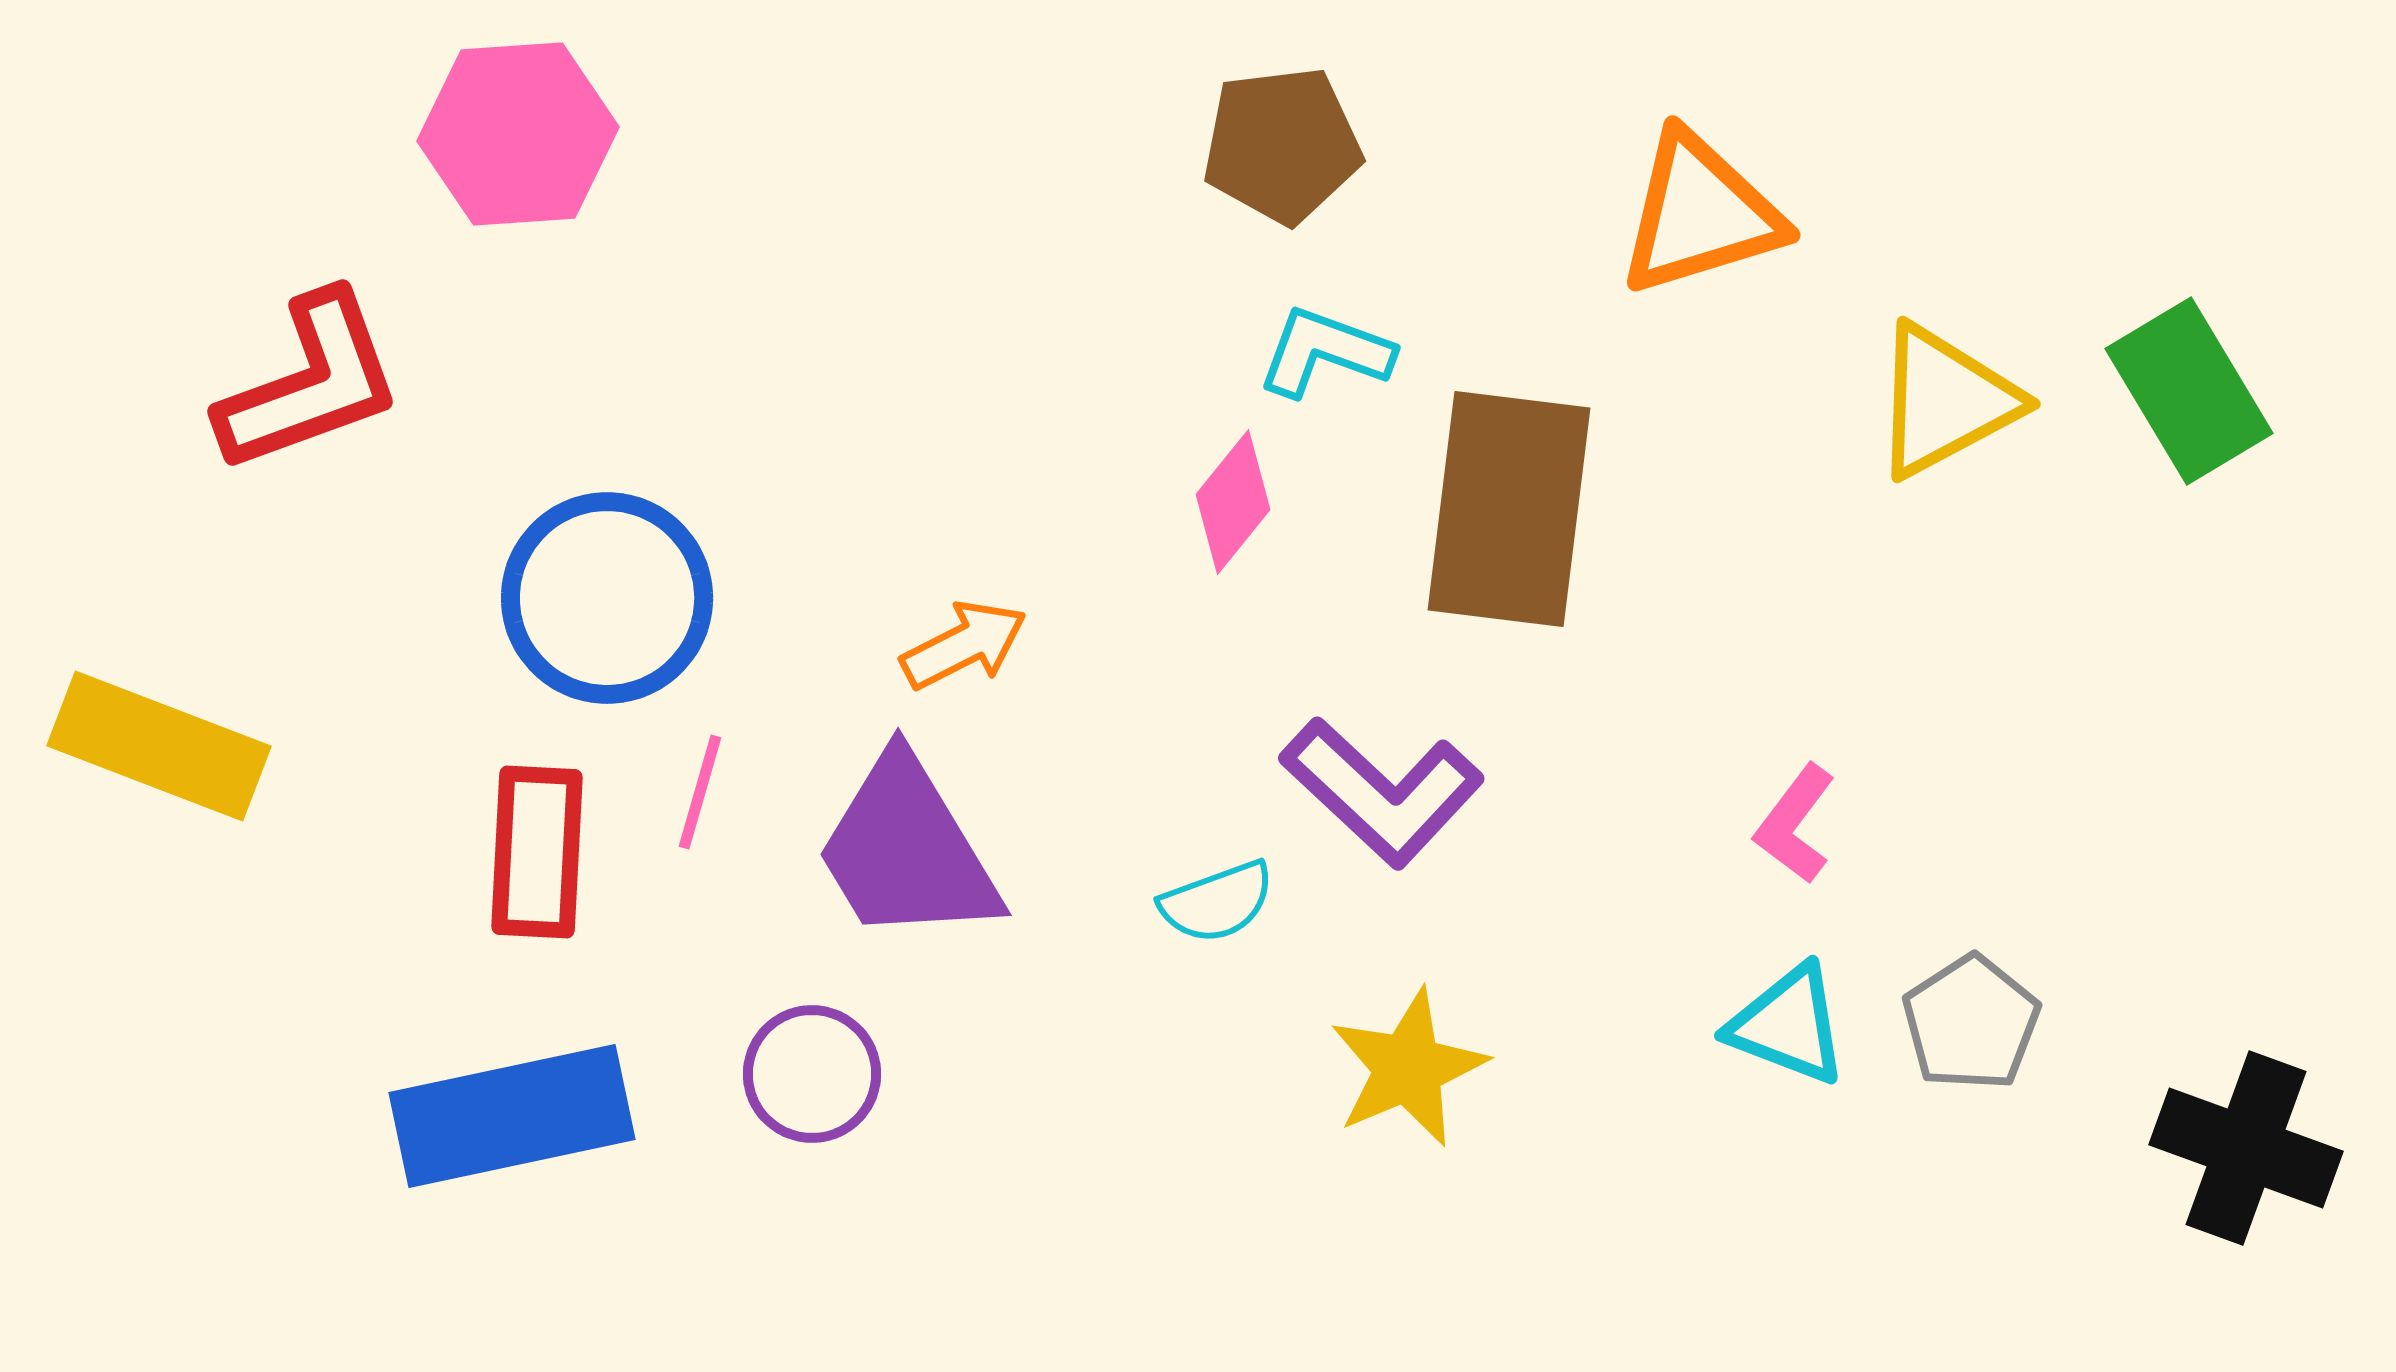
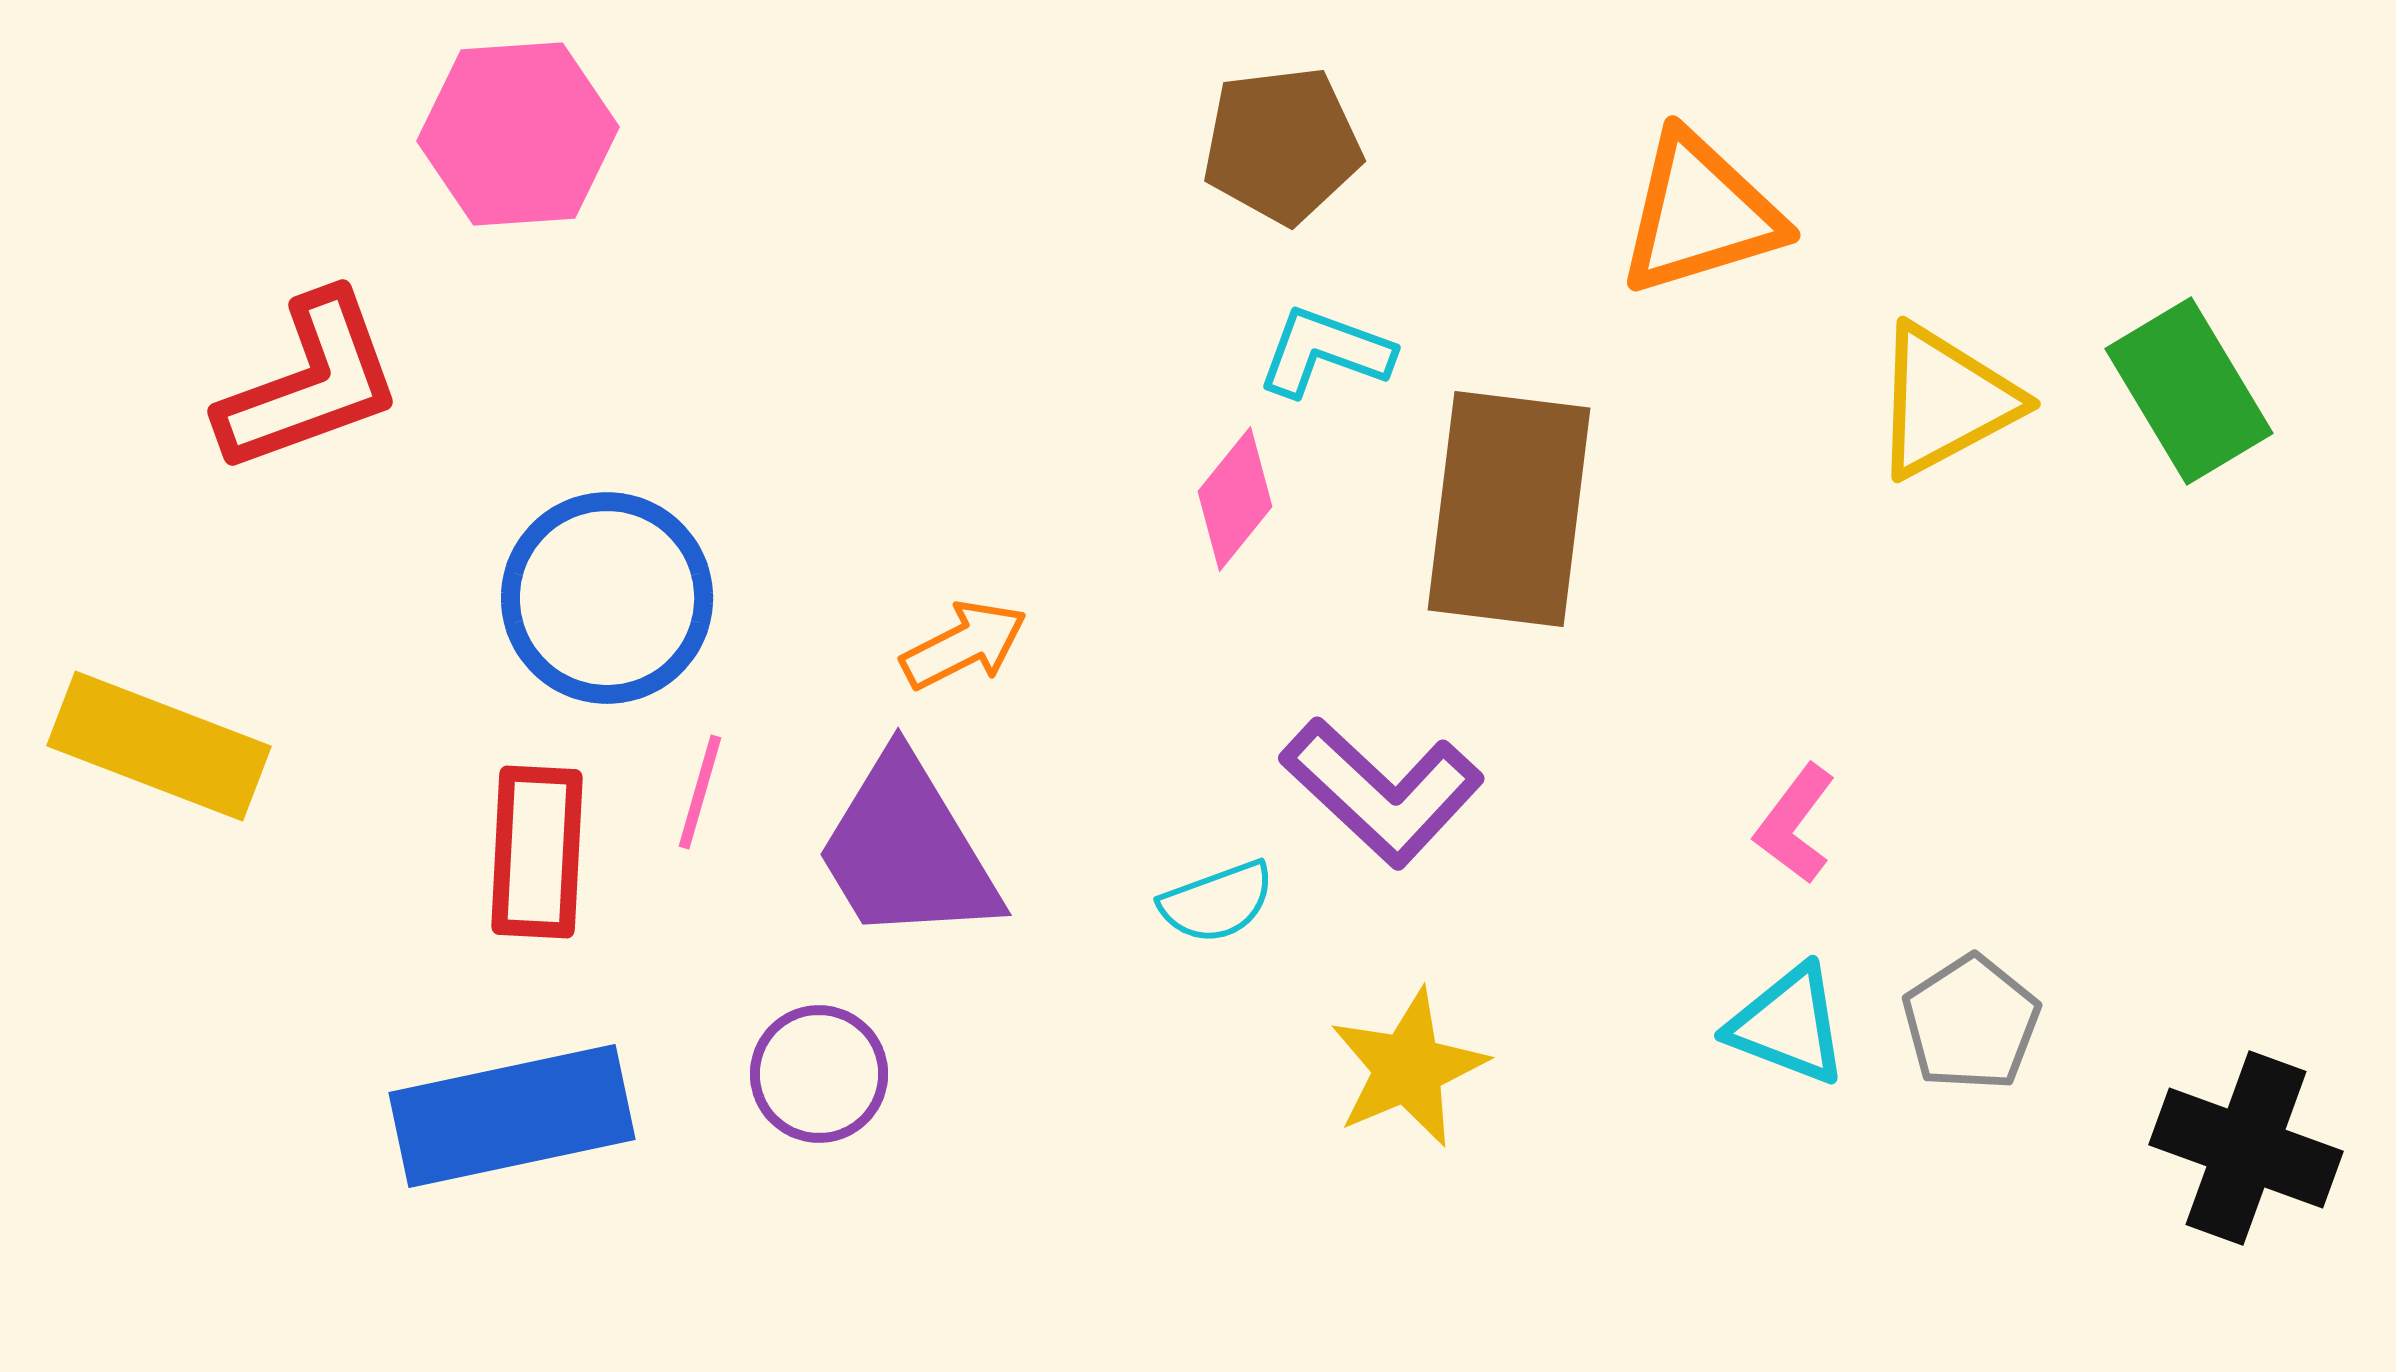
pink diamond: moved 2 px right, 3 px up
purple circle: moved 7 px right
